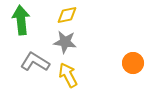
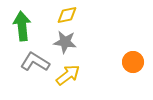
green arrow: moved 1 px right, 6 px down
orange circle: moved 1 px up
yellow arrow: rotated 80 degrees clockwise
